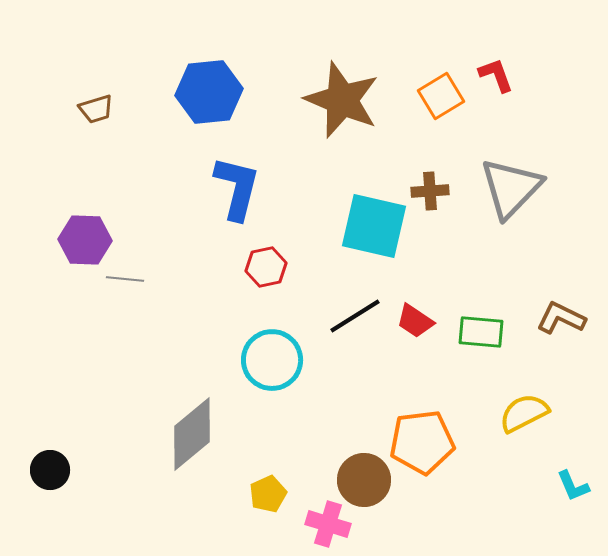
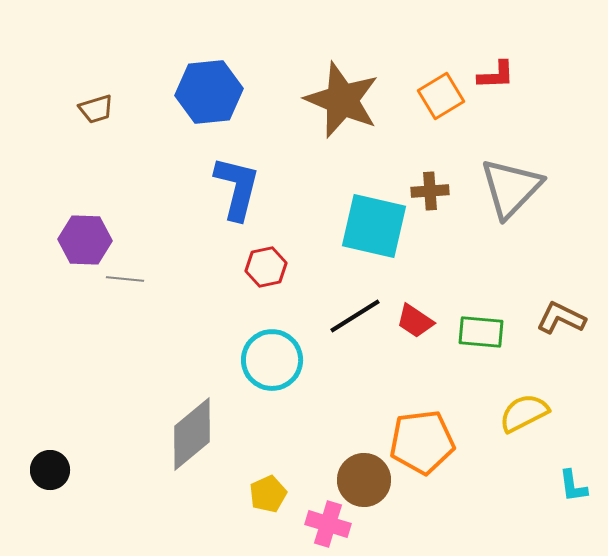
red L-shape: rotated 108 degrees clockwise
cyan L-shape: rotated 15 degrees clockwise
